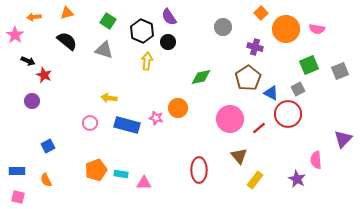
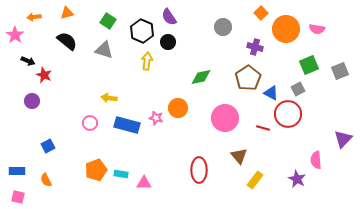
pink circle at (230, 119): moved 5 px left, 1 px up
red line at (259, 128): moved 4 px right; rotated 56 degrees clockwise
